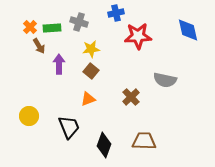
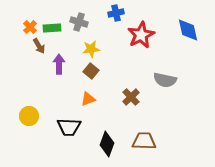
red star: moved 3 px right, 1 px up; rotated 24 degrees counterclockwise
black trapezoid: rotated 115 degrees clockwise
black diamond: moved 3 px right, 1 px up
